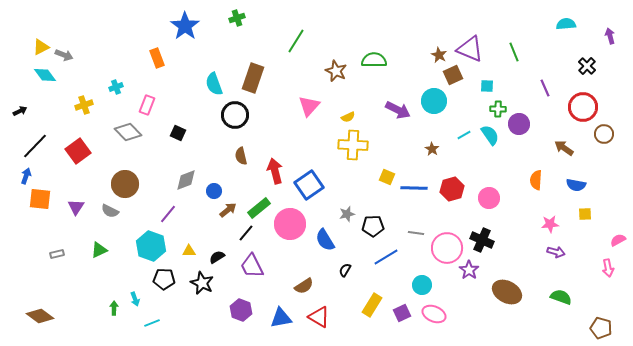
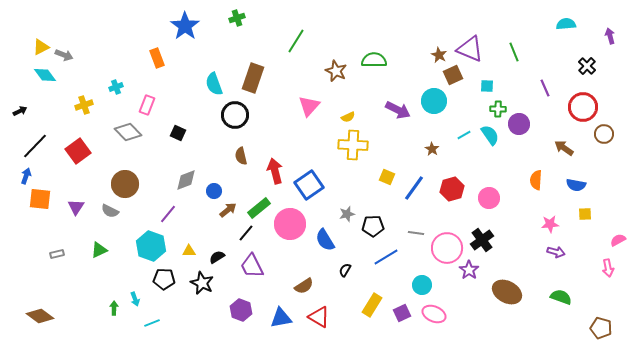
blue line at (414, 188): rotated 56 degrees counterclockwise
black cross at (482, 240): rotated 30 degrees clockwise
